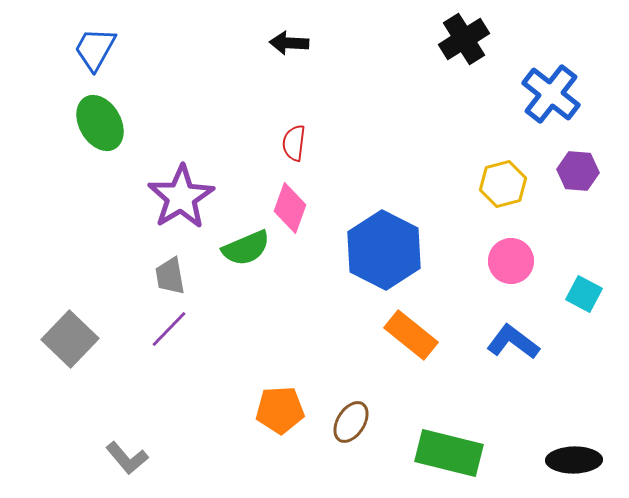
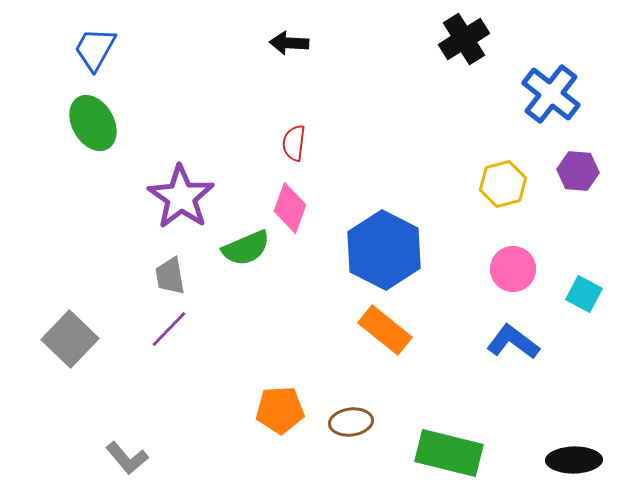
green ellipse: moved 7 px left
purple star: rotated 6 degrees counterclockwise
pink circle: moved 2 px right, 8 px down
orange rectangle: moved 26 px left, 5 px up
brown ellipse: rotated 51 degrees clockwise
